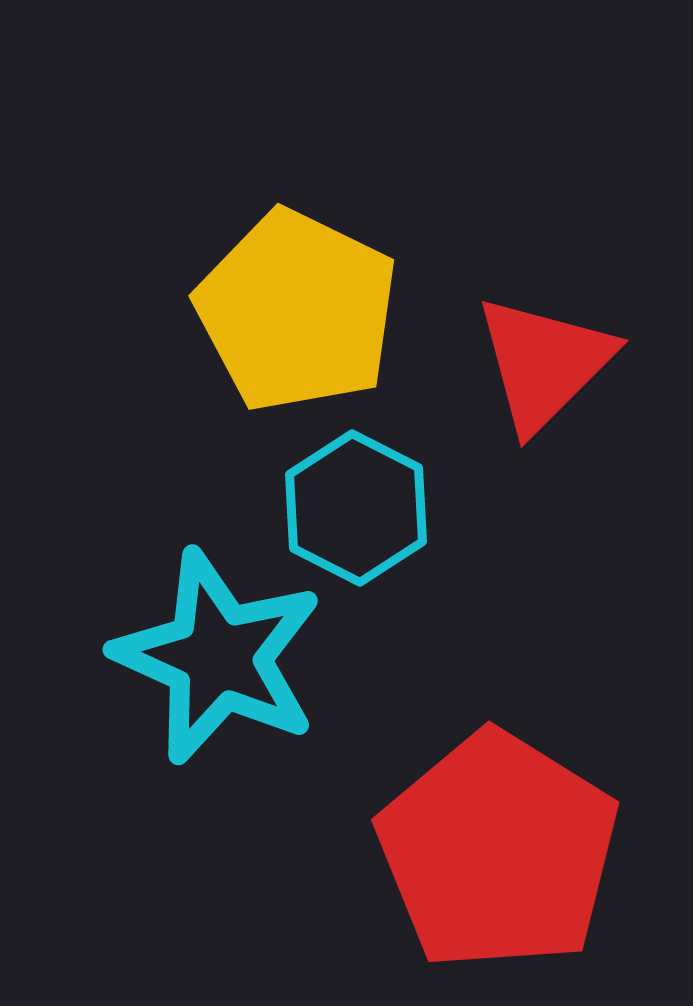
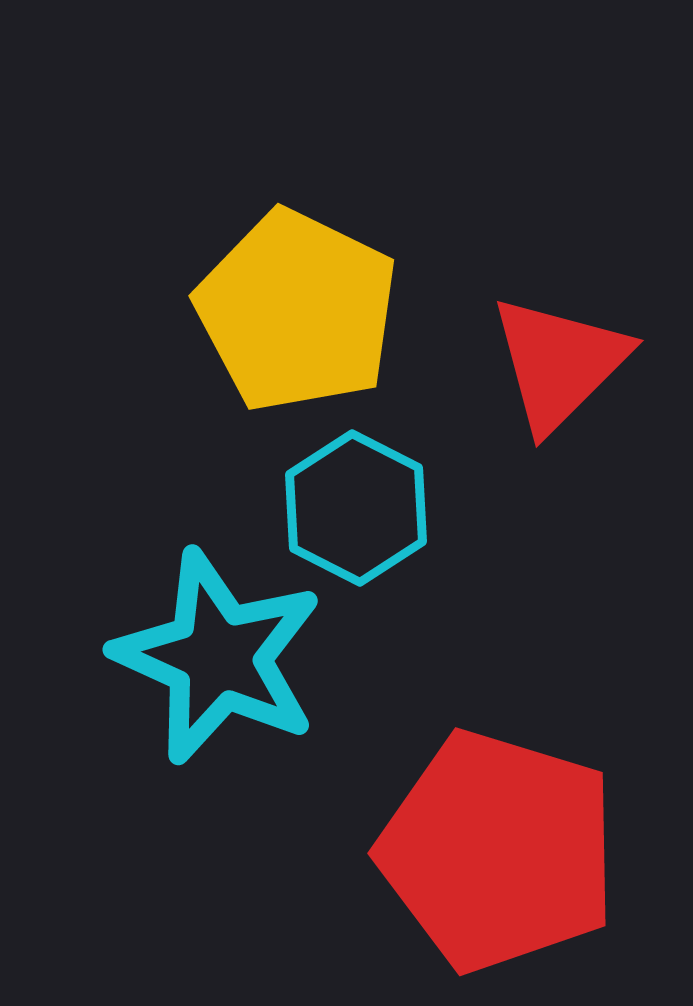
red triangle: moved 15 px right
red pentagon: rotated 15 degrees counterclockwise
